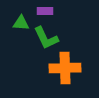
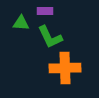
green L-shape: moved 4 px right, 1 px up
